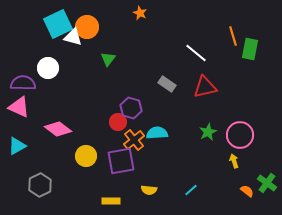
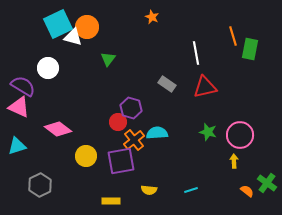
orange star: moved 12 px right, 4 px down
white line: rotated 40 degrees clockwise
purple semicircle: moved 3 px down; rotated 30 degrees clockwise
green star: rotated 30 degrees counterclockwise
cyan triangle: rotated 12 degrees clockwise
yellow arrow: rotated 16 degrees clockwise
cyan line: rotated 24 degrees clockwise
